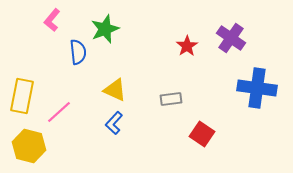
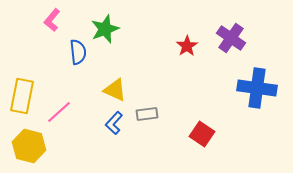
gray rectangle: moved 24 px left, 15 px down
